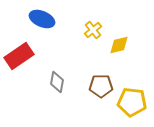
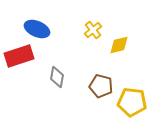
blue ellipse: moved 5 px left, 10 px down
red rectangle: rotated 16 degrees clockwise
gray diamond: moved 5 px up
brown pentagon: rotated 15 degrees clockwise
